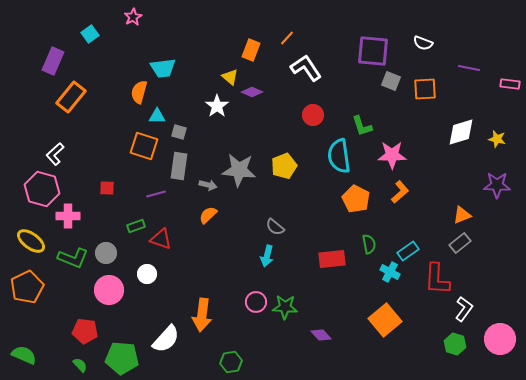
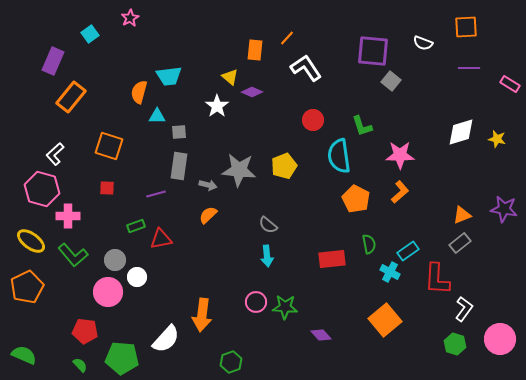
pink star at (133, 17): moved 3 px left, 1 px down
orange rectangle at (251, 50): moved 4 px right; rotated 15 degrees counterclockwise
cyan trapezoid at (163, 68): moved 6 px right, 8 px down
purple line at (469, 68): rotated 10 degrees counterclockwise
gray square at (391, 81): rotated 18 degrees clockwise
pink rectangle at (510, 84): rotated 24 degrees clockwise
orange square at (425, 89): moved 41 px right, 62 px up
red circle at (313, 115): moved 5 px down
gray square at (179, 132): rotated 21 degrees counterclockwise
orange square at (144, 146): moved 35 px left
pink star at (392, 155): moved 8 px right
purple star at (497, 185): moved 7 px right, 24 px down; rotated 8 degrees clockwise
gray semicircle at (275, 227): moved 7 px left, 2 px up
red triangle at (161, 239): rotated 30 degrees counterclockwise
gray circle at (106, 253): moved 9 px right, 7 px down
cyan arrow at (267, 256): rotated 20 degrees counterclockwise
green L-shape at (73, 258): moved 3 px up; rotated 28 degrees clockwise
white circle at (147, 274): moved 10 px left, 3 px down
pink circle at (109, 290): moved 1 px left, 2 px down
green hexagon at (231, 362): rotated 10 degrees counterclockwise
